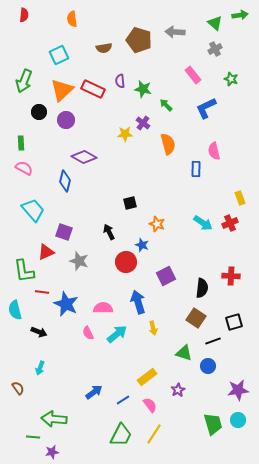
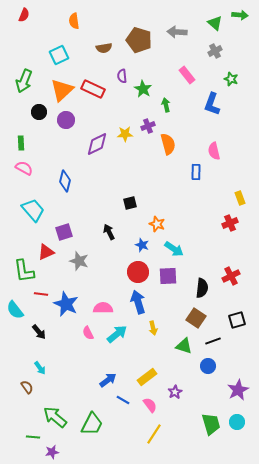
red semicircle at (24, 15): rotated 16 degrees clockwise
green arrow at (240, 15): rotated 14 degrees clockwise
orange semicircle at (72, 19): moved 2 px right, 2 px down
gray arrow at (175, 32): moved 2 px right
gray cross at (215, 49): moved 2 px down
pink rectangle at (193, 75): moved 6 px left
purple semicircle at (120, 81): moved 2 px right, 5 px up
green star at (143, 89): rotated 18 degrees clockwise
green arrow at (166, 105): rotated 32 degrees clockwise
blue L-shape at (206, 108): moved 6 px right, 4 px up; rotated 45 degrees counterclockwise
purple cross at (143, 123): moved 5 px right, 3 px down; rotated 32 degrees clockwise
purple diamond at (84, 157): moved 13 px right, 13 px up; rotated 55 degrees counterclockwise
blue rectangle at (196, 169): moved 3 px down
cyan arrow at (203, 223): moved 29 px left, 26 px down
purple square at (64, 232): rotated 36 degrees counterclockwise
red circle at (126, 262): moved 12 px right, 10 px down
purple square at (166, 276): moved 2 px right; rotated 24 degrees clockwise
red cross at (231, 276): rotated 30 degrees counterclockwise
red line at (42, 292): moved 1 px left, 2 px down
cyan semicircle at (15, 310): rotated 24 degrees counterclockwise
black square at (234, 322): moved 3 px right, 2 px up
black arrow at (39, 332): rotated 28 degrees clockwise
green triangle at (184, 353): moved 7 px up
cyan arrow at (40, 368): rotated 56 degrees counterclockwise
brown semicircle at (18, 388): moved 9 px right, 1 px up
purple star at (178, 390): moved 3 px left, 2 px down
purple star at (238, 390): rotated 20 degrees counterclockwise
blue arrow at (94, 392): moved 14 px right, 12 px up
blue line at (123, 400): rotated 64 degrees clockwise
green arrow at (54, 419): moved 1 px right, 2 px up; rotated 35 degrees clockwise
cyan circle at (238, 420): moved 1 px left, 2 px down
green trapezoid at (213, 424): moved 2 px left
green trapezoid at (121, 435): moved 29 px left, 11 px up
